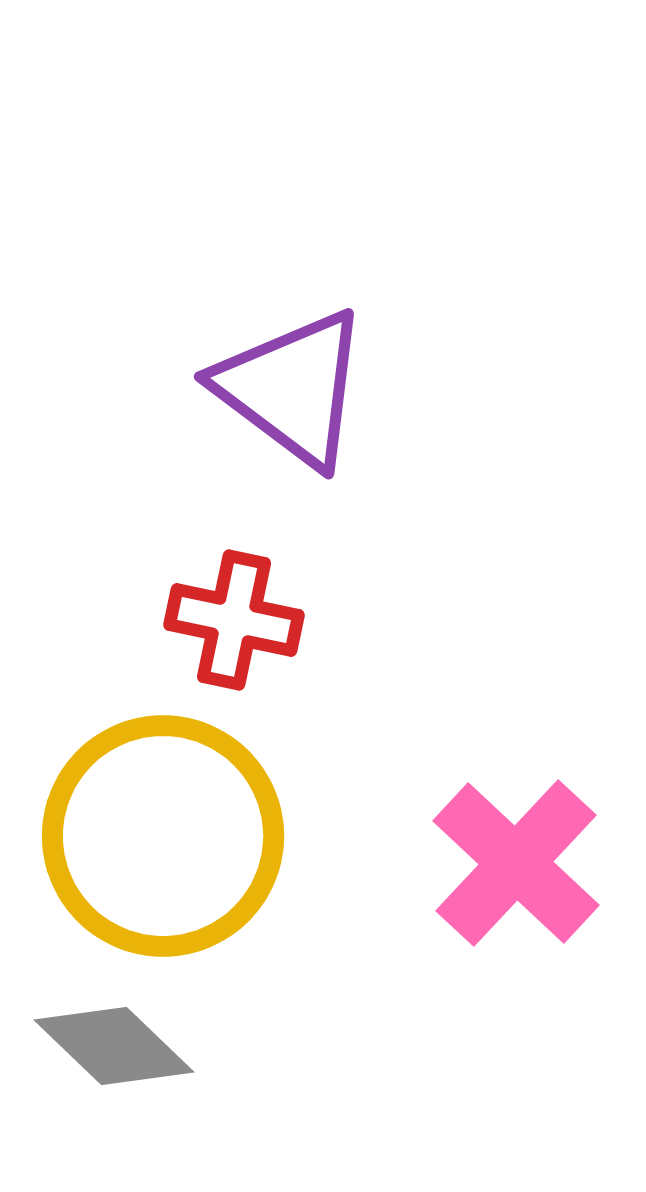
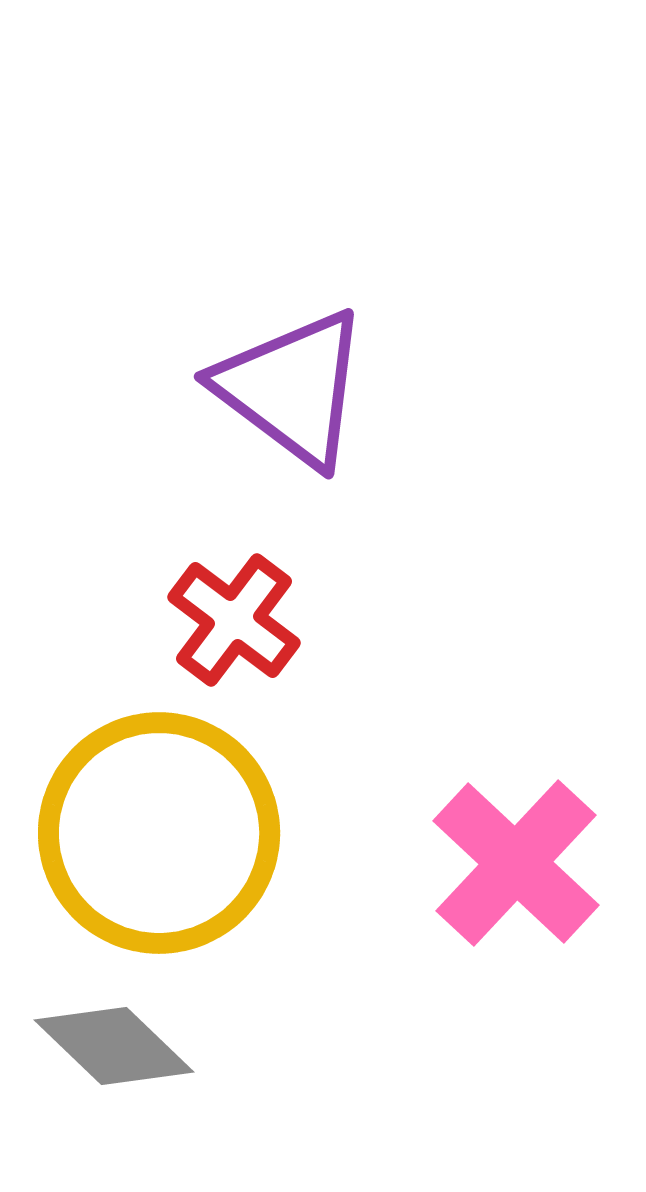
red cross: rotated 25 degrees clockwise
yellow circle: moved 4 px left, 3 px up
